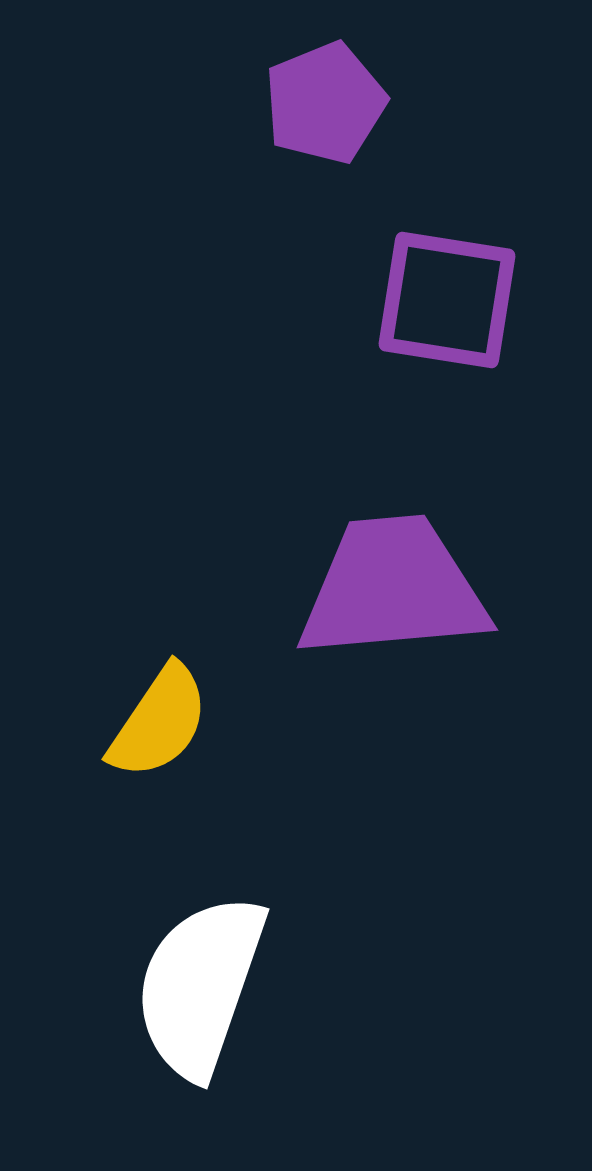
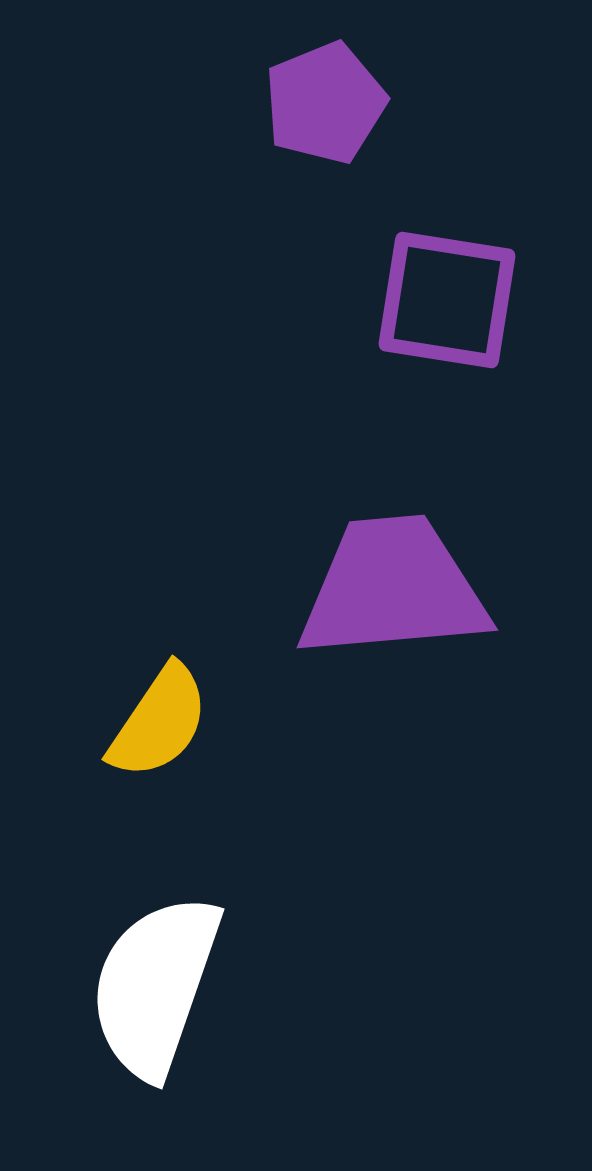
white semicircle: moved 45 px left
